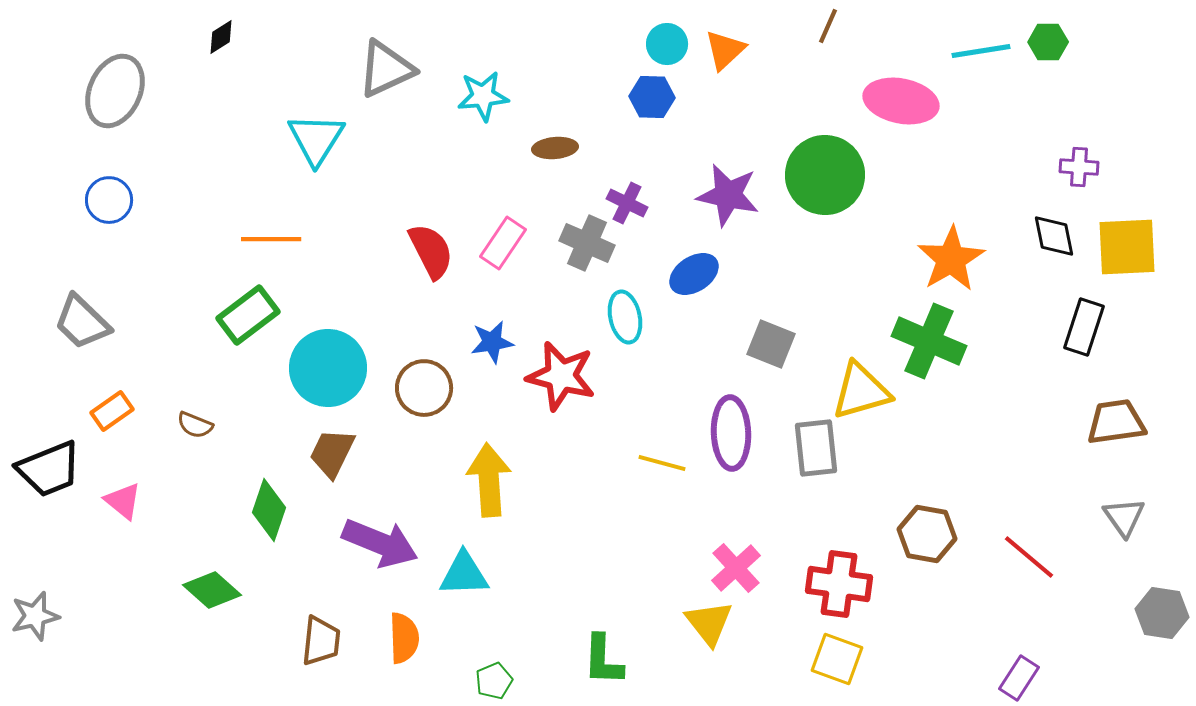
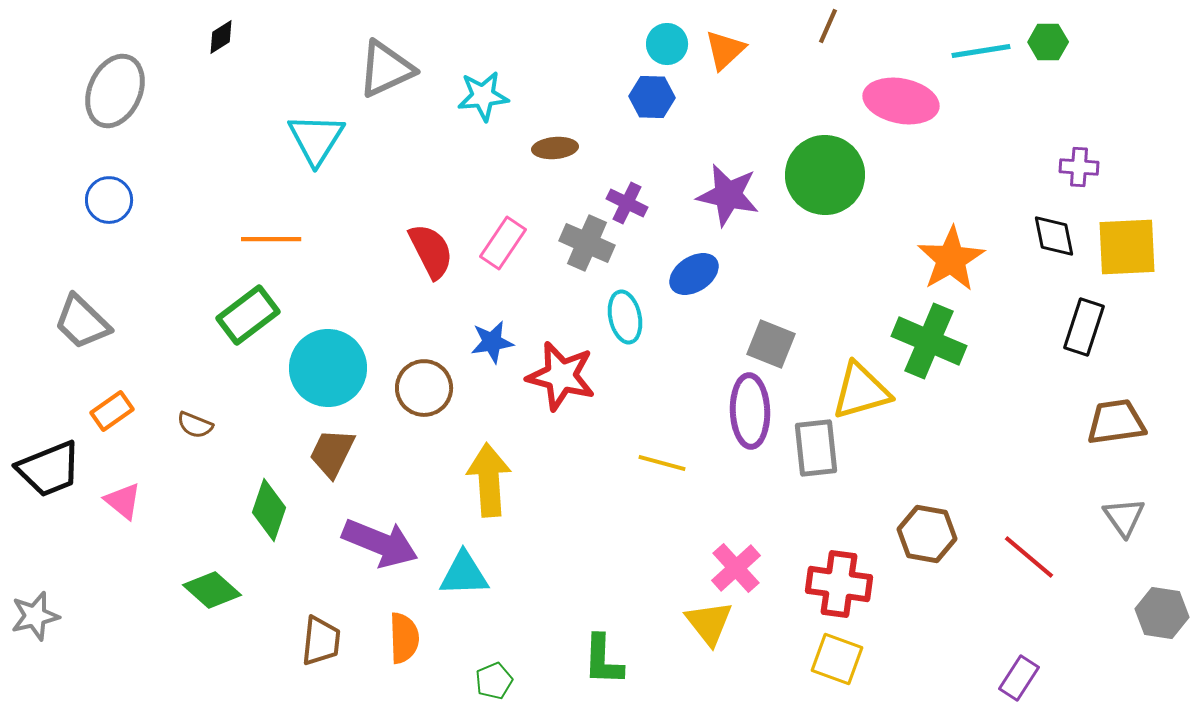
purple ellipse at (731, 433): moved 19 px right, 22 px up
